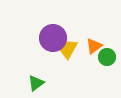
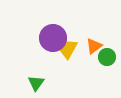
green triangle: rotated 18 degrees counterclockwise
